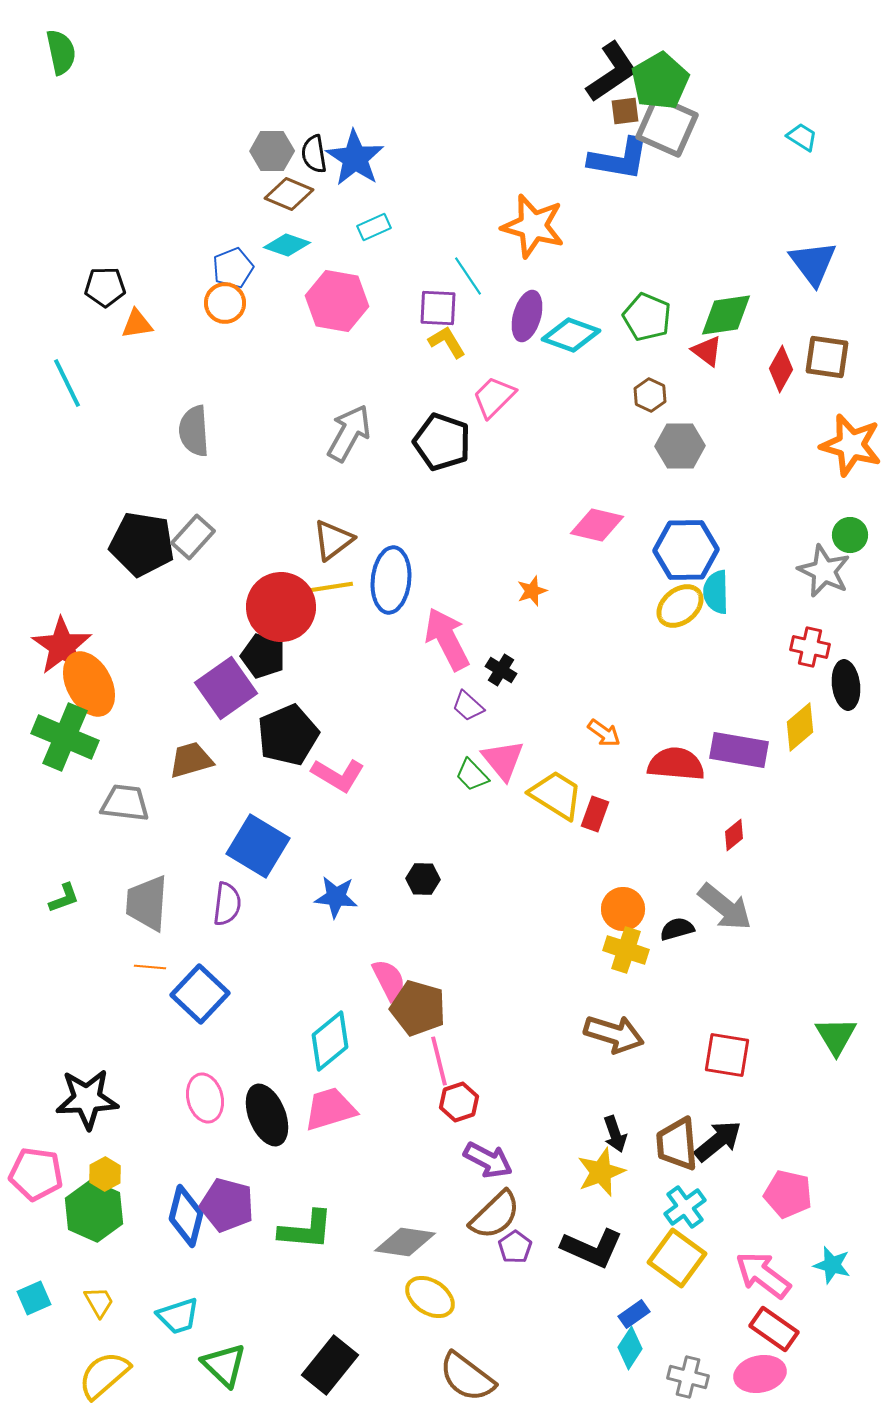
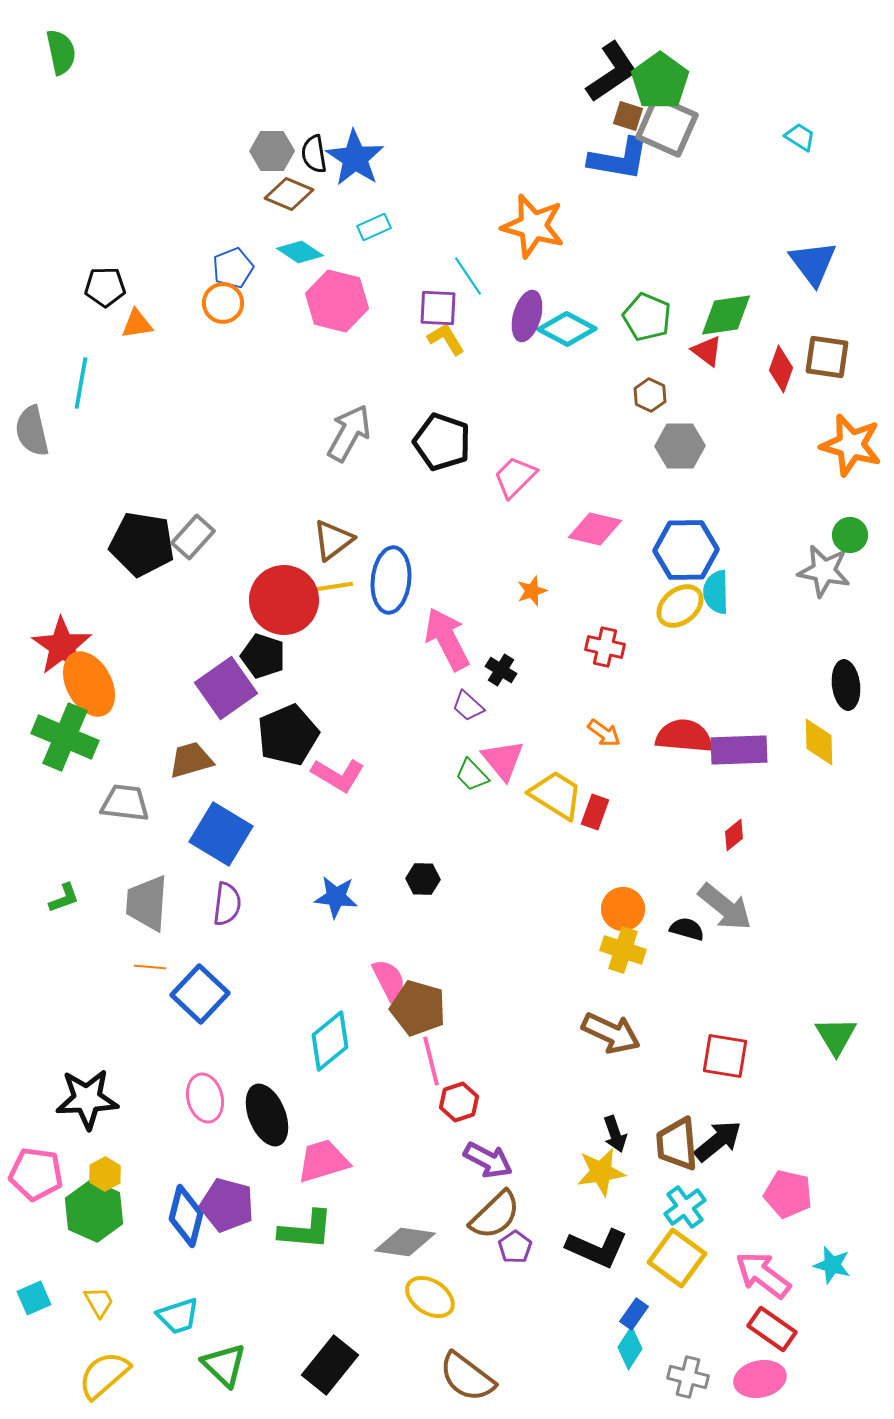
green pentagon at (660, 81): rotated 6 degrees counterclockwise
brown square at (625, 111): moved 3 px right, 5 px down; rotated 24 degrees clockwise
cyan trapezoid at (802, 137): moved 2 px left
cyan diamond at (287, 245): moved 13 px right, 7 px down; rotated 15 degrees clockwise
pink hexagon at (337, 301): rotated 4 degrees clockwise
orange circle at (225, 303): moved 2 px left
cyan diamond at (571, 335): moved 4 px left, 6 px up; rotated 8 degrees clockwise
yellow L-shape at (447, 342): moved 1 px left, 3 px up
red diamond at (781, 369): rotated 9 degrees counterclockwise
cyan line at (67, 383): moved 14 px right; rotated 36 degrees clockwise
pink trapezoid at (494, 397): moved 21 px right, 80 px down
gray semicircle at (194, 431): moved 162 px left; rotated 9 degrees counterclockwise
pink diamond at (597, 525): moved 2 px left, 4 px down
gray star at (824, 571): rotated 14 degrees counterclockwise
red circle at (281, 607): moved 3 px right, 7 px up
red cross at (810, 647): moved 205 px left
yellow diamond at (800, 727): moved 19 px right, 15 px down; rotated 51 degrees counterclockwise
purple rectangle at (739, 750): rotated 12 degrees counterclockwise
red semicircle at (676, 764): moved 8 px right, 28 px up
red rectangle at (595, 814): moved 2 px up
blue square at (258, 846): moved 37 px left, 12 px up
black semicircle at (677, 929): moved 10 px right; rotated 32 degrees clockwise
yellow cross at (626, 950): moved 3 px left
brown arrow at (614, 1034): moved 3 px left, 1 px up; rotated 8 degrees clockwise
red square at (727, 1055): moved 2 px left, 1 px down
pink line at (439, 1061): moved 8 px left
pink trapezoid at (330, 1109): moved 7 px left, 52 px down
yellow star at (601, 1172): rotated 12 degrees clockwise
black L-shape at (592, 1248): moved 5 px right
blue rectangle at (634, 1314): rotated 20 degrees counterclockwise
red rectangle at (774, 1329): moved 2 px left
pink ellipse at (760, 1374): moved 5 px down
